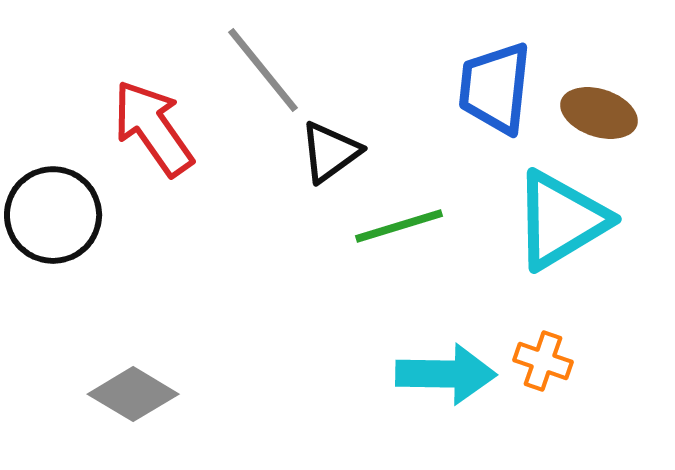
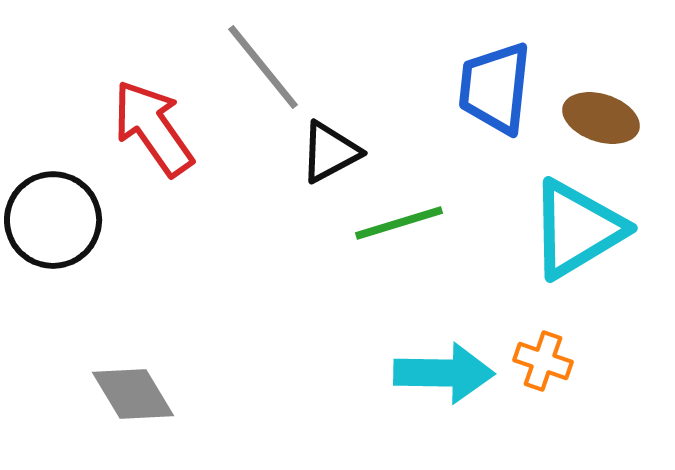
gray line: moved 3 px up
brown ellipse: moved 2 px right, 5 px down
black triangle: rotated 8 degrees clockwise
black circle: moved 5 px down
cyan triangle: moved 16 px right, 9 px down
green line: moved 3 px up
cyan arrow: moved 2 px left, 1 px up
gray diamond: rotated 28 degrees clockwise
